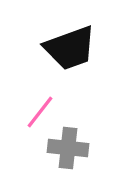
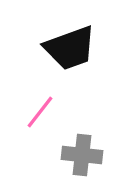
gray cross: moved 14 px right, 7 px down
